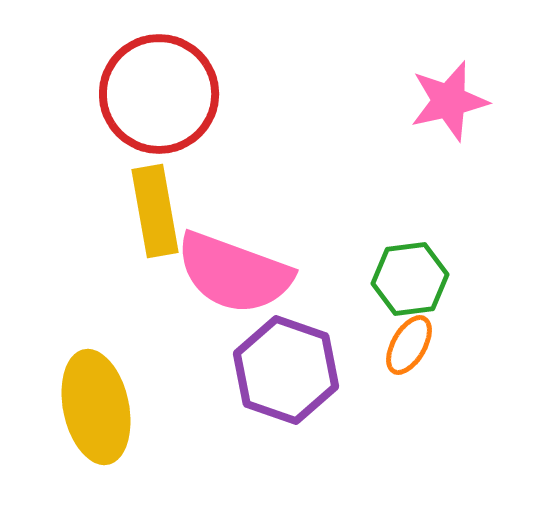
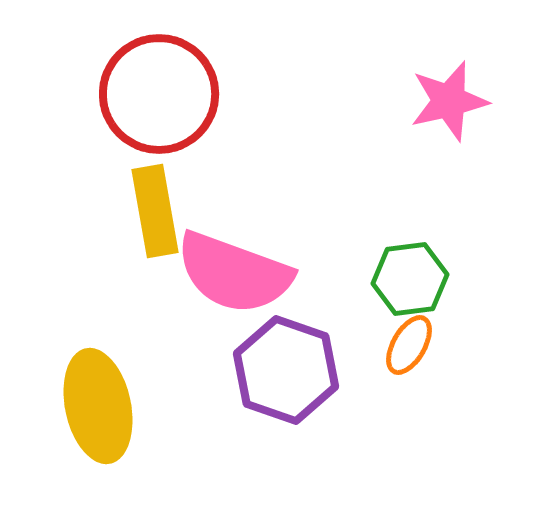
yellow ellipse: moved 2 px right, 1 px up
